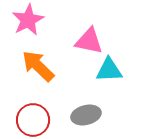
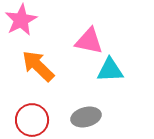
pink star: moved 7 px left
cyan triangle: moved 1 px right
gray ellipse: moved 2 px down
red circle: moved 1 px left
